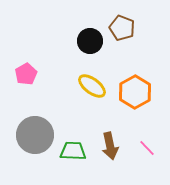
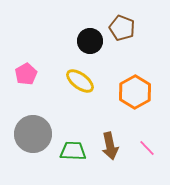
yellow ellipse: moved 12 px left, 5 px up
gray circle: moved 2 px left, 1 px up
